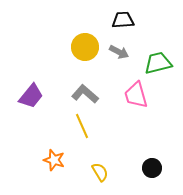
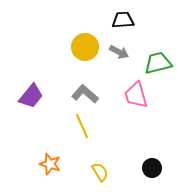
orange star: moved 4 px left, 4 px down
